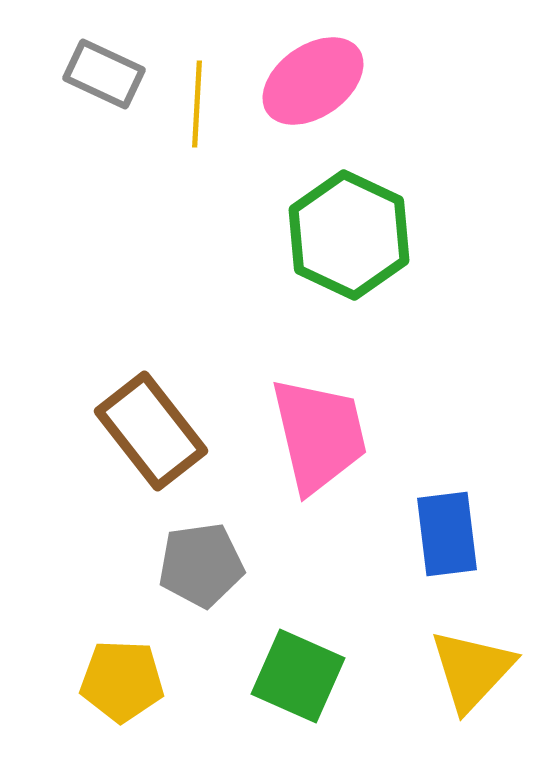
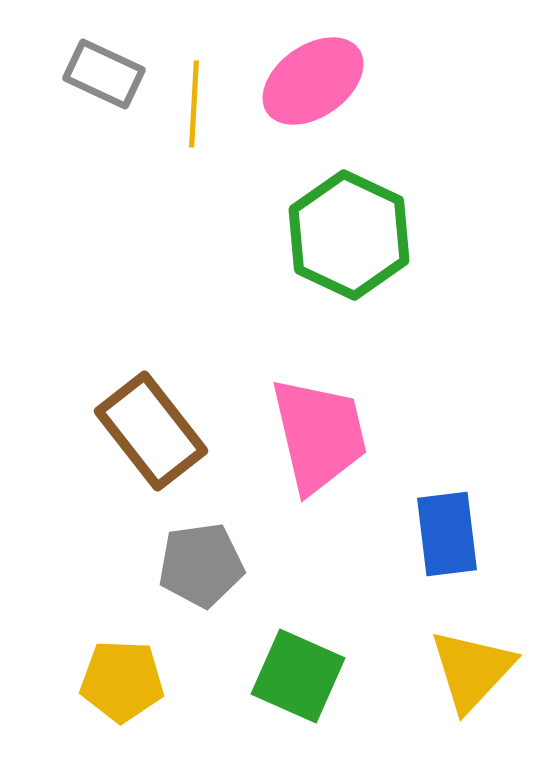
yellow line: moved 3 px left
